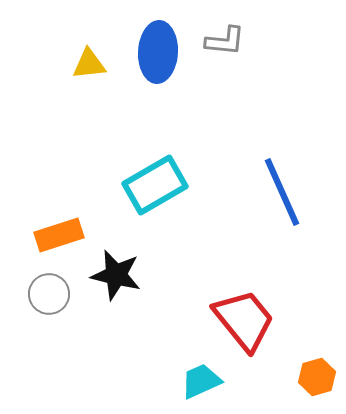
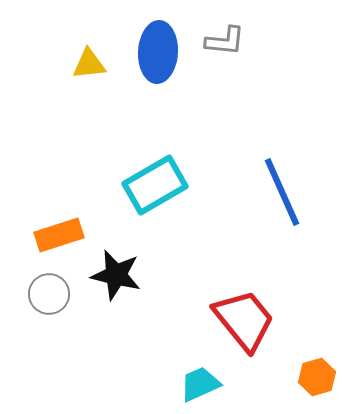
cyan trapezoid: moved 1 px left, 3 px down
